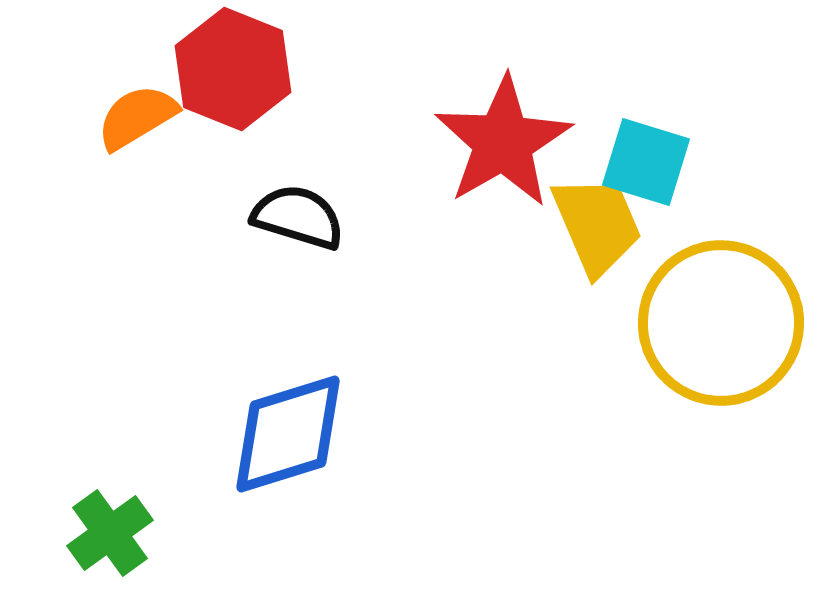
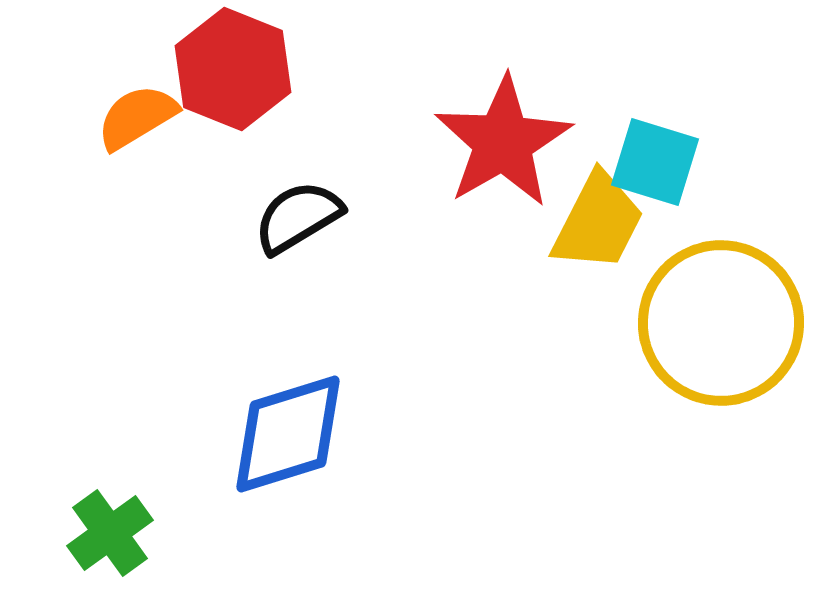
cyan square: moved 9 px right
black semicircle: rotated 48 degrees counterclockwise
yellow trapezoid: moved 1 px right, 3 px up; rotated 50 degrees clockwise
